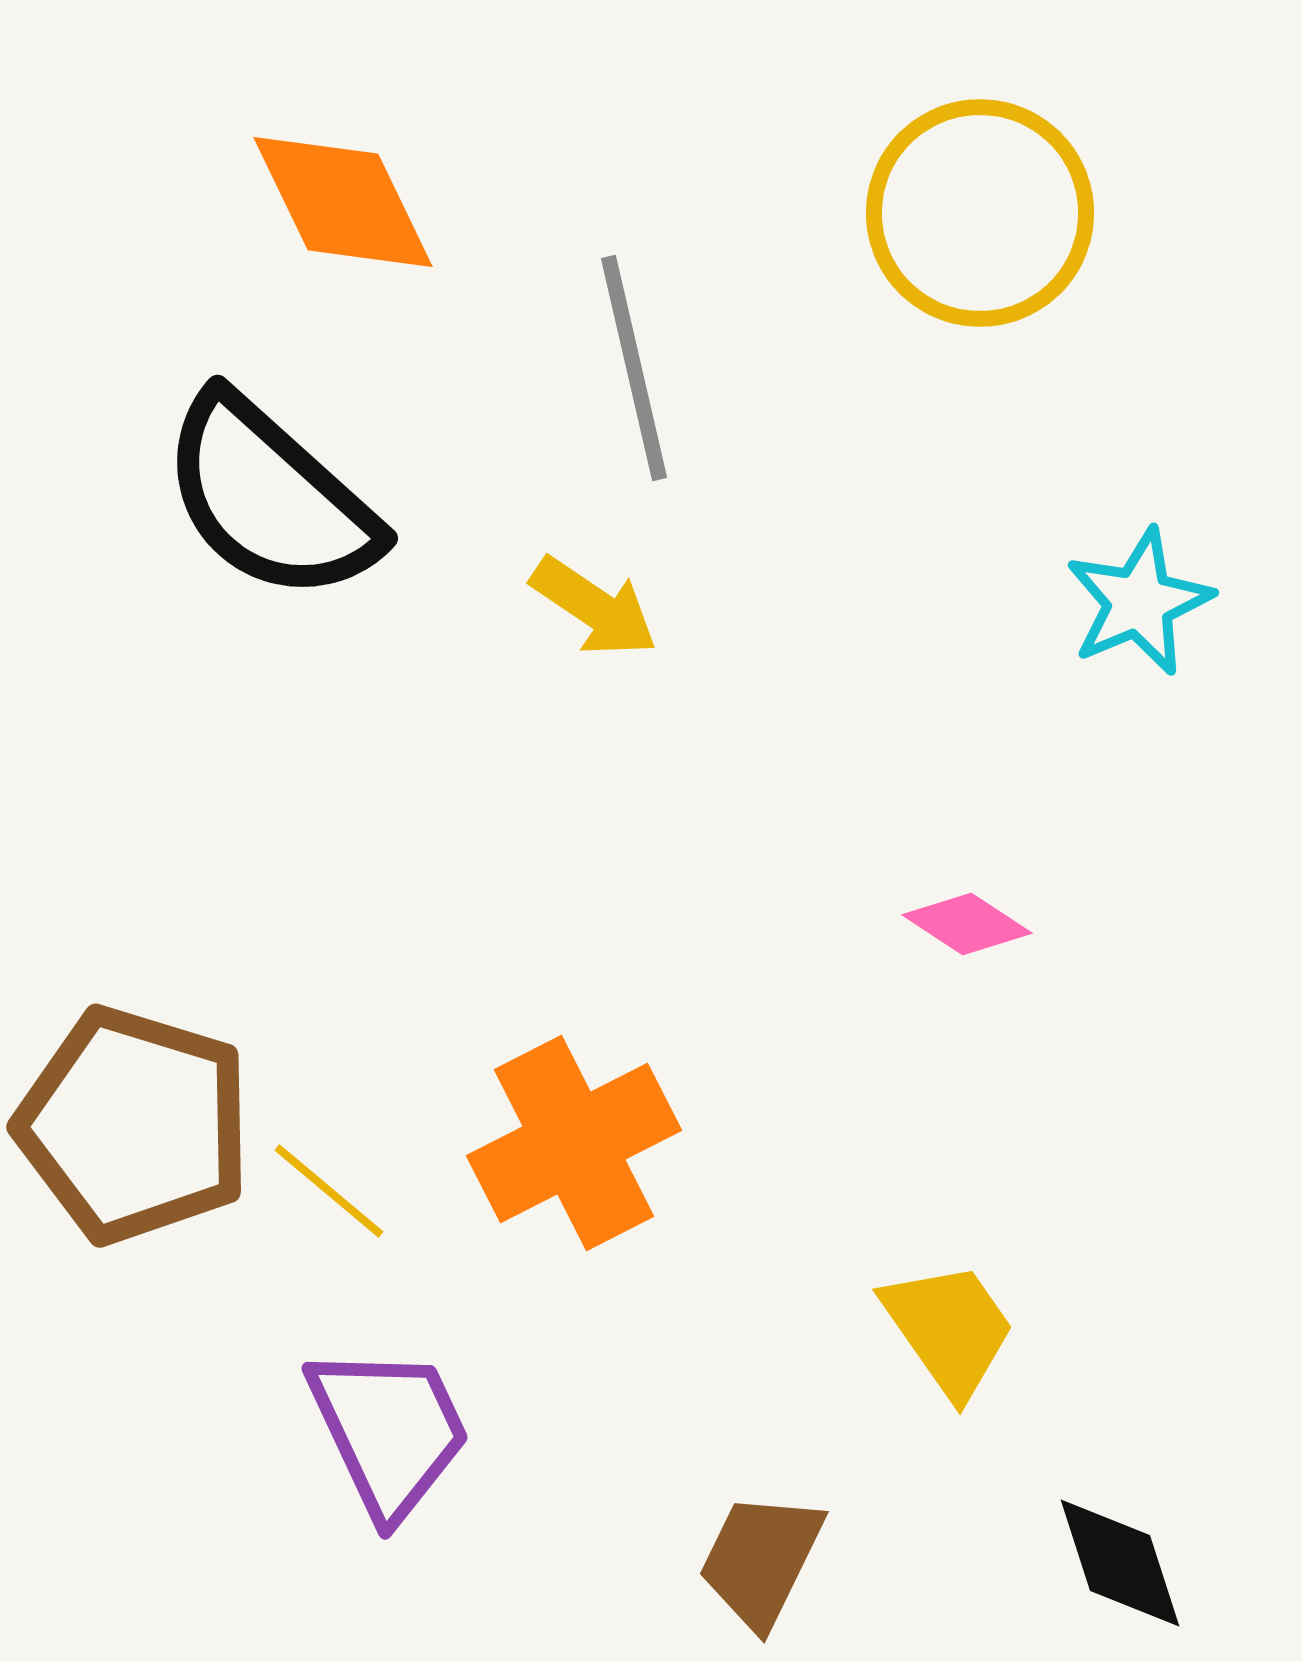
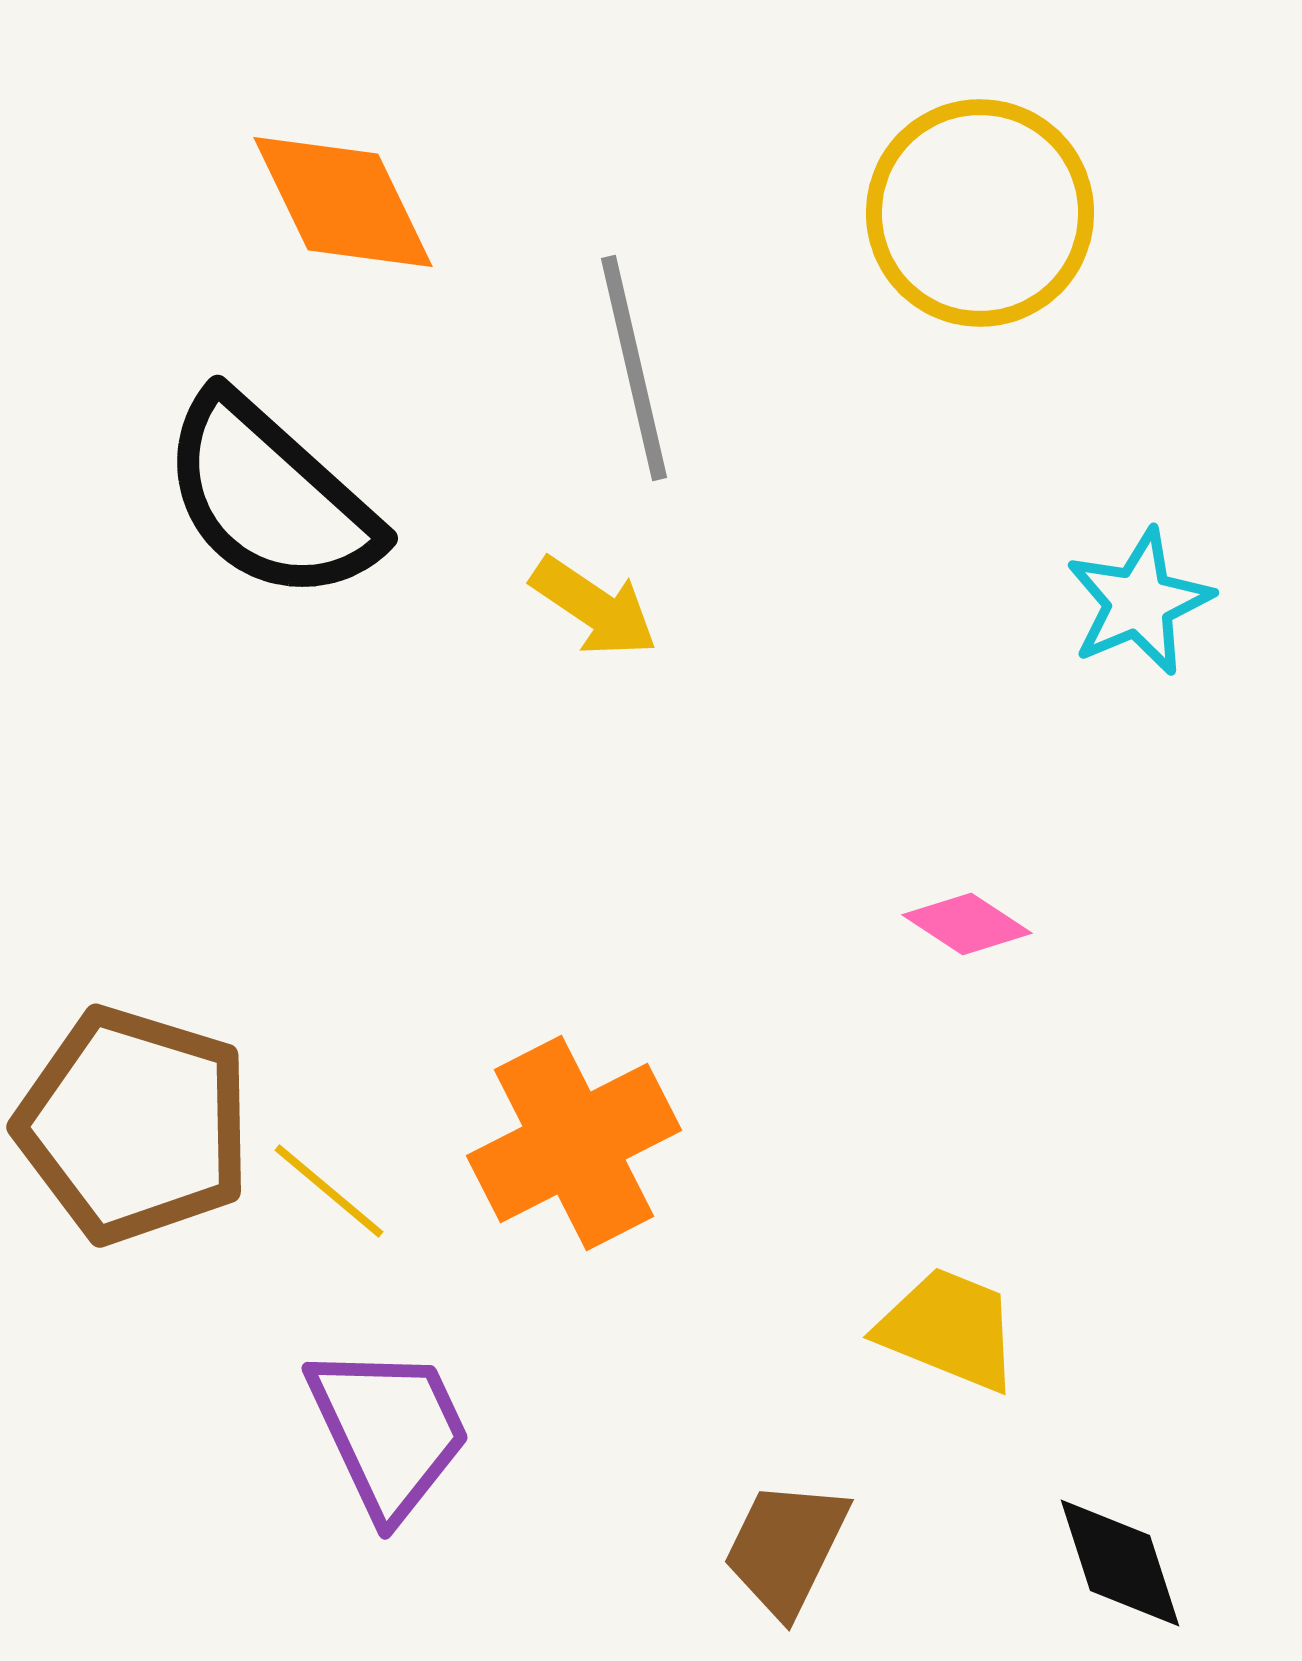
yellow trapezoid: rotated 33 degrees counterclockwise
brown trapezoid: moved 25 px right, 12 px up
